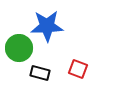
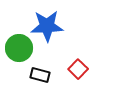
red square: rotated 24 degrees clockwise
black rectangle: moved 2 px down
